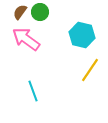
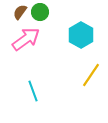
cyan hexagon: moved 1 px left; rotated 15 degrees clockwise
pink arrow: rotated 108 degrees clockwise
yellow line: moved 1 px right, 5 px down
